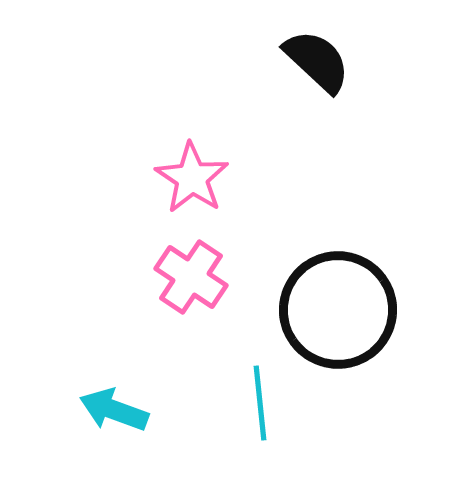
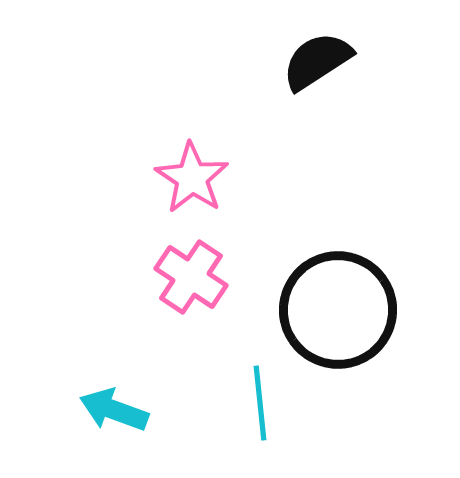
black semicircle: rotated 76 degrees counterclockwise
